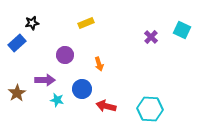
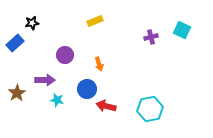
yellow rectangle: moved 9 px right, 2 px up
purple cross: rotated 32 degrees clockwise
blue rectangle: moved 2 px left
blue circle: moved 5 px right
cyan hexagon: rotated 15 degrees counterclockwise
